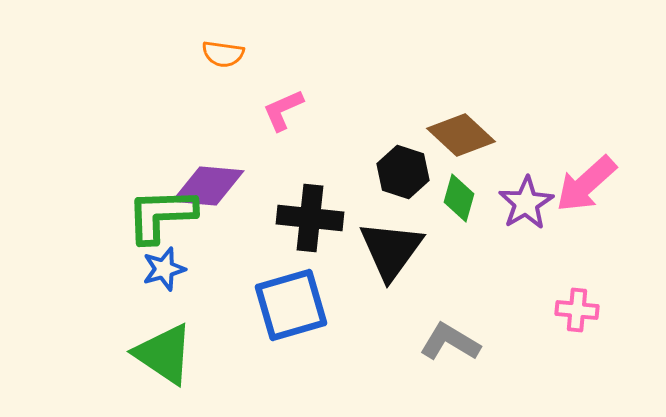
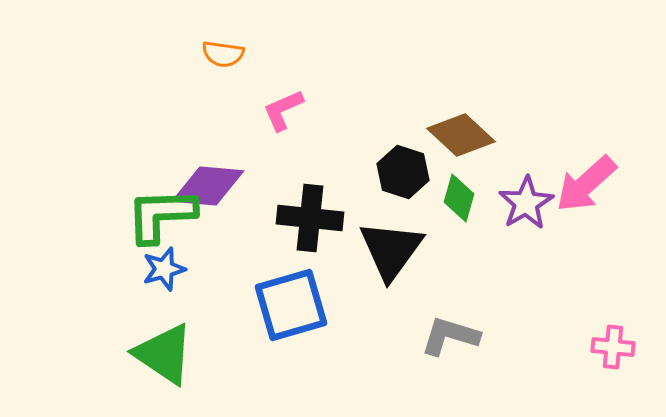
pink cross: moved 36 px right, 37 px down
gray L-shape: moved 6 px up; rotated 14 degrees counterclockwise
